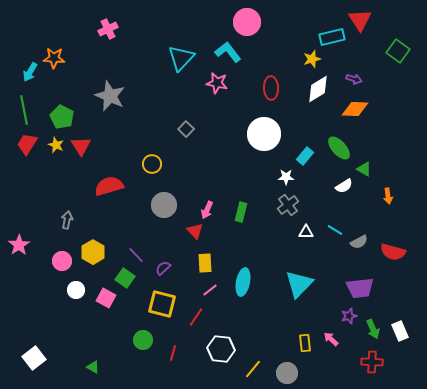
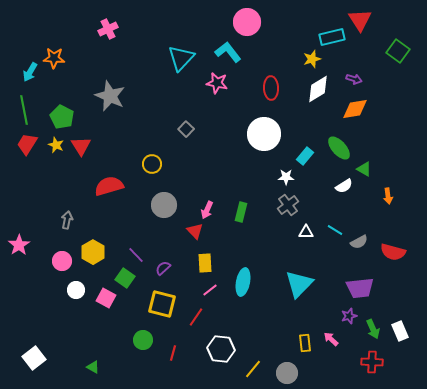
orange diamond at (355, 109): rotated 12 degrees counterclockwise
